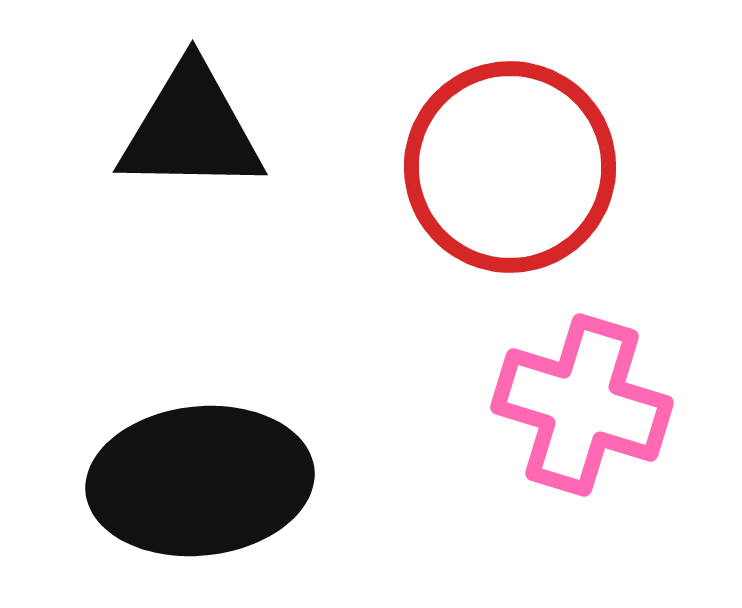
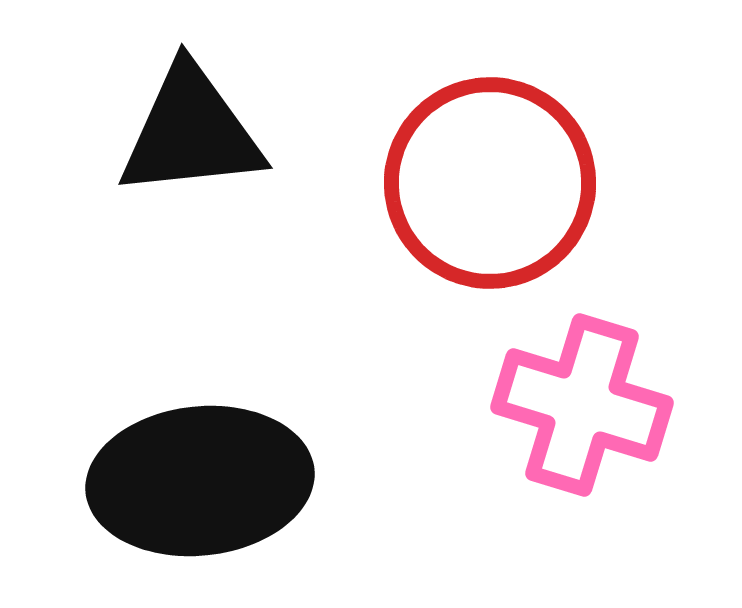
black triangle: moved 3 px down; rotated 7 degrees counterclockwise
red circle: moved 20 px left, 16 px down
